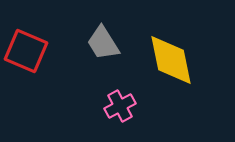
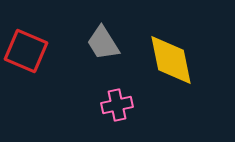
pink cross: moved 3 px left, 1 px up; rotated 16 degrees clockwise
